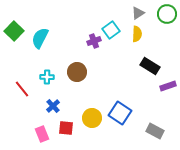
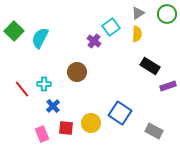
cyan square: moved 3 px up
purple cross: rotated 32 degrees counterclockwise
cyan cross: moved 3 px left, 7 px down
yellow circle: moved 1 px left, 5 px down
gray rectangle: moved 1 px left
